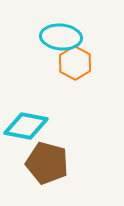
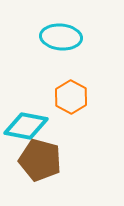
orange hexagon: moved 4 px left, 34 px down
brown pentagon: moved 7 px left, 3 px up
